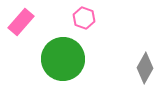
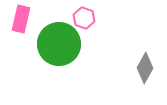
pink rectangle: moved 3 px up; rotated 28 degrees counterclockwise
green circle: moved 4 px left, 15 px up
